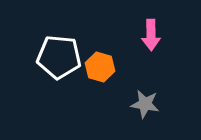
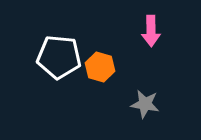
pink arrow: moved 4 px up
